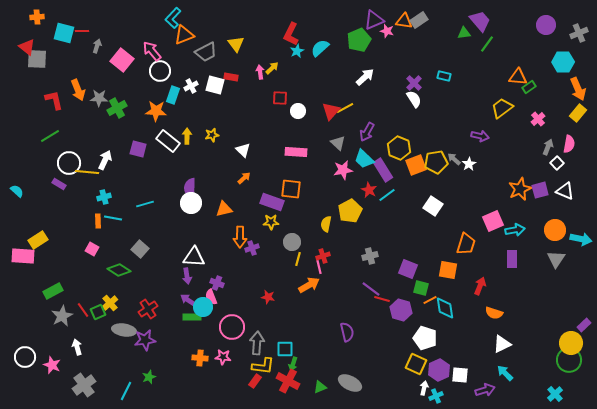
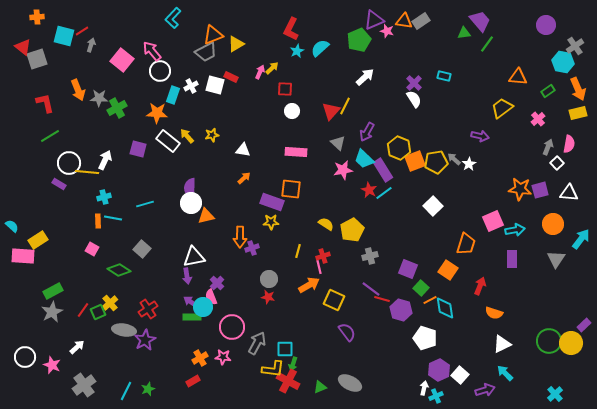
gray rectangle at (419, 20): moved 2 px right, 1 px down
red line at (82, 31): rotated 32 degrees counterclockwise
cyan square at (64, 33): moved 3 px down
gray cross at (579, 33): moved 4 px left, 13 px down; rotated 12 degrees counterclockwise
red L-shape at (291, 34): moved 5 px up
orange triangle at (184, 35): moved 29 px right
yellow triangle at (236, 44): rotated 36 degrees clockwise
gray arrow at (97, 46): moved 6 px left, 1 px up
red triangle at (27, 47): moved 4 px left
gray square at (37, 59): rotated 20 degrees counterclockwise
cyan hexagon at (563, 62): rotated 10 degrees clockwise
pink arrow at (260, 72): rotated 32 degrees clockwise
red rectangle at (231, 77): rotated 16 degrees clockwise
green rectangle at (529, 87): moved 19 px right, 4 px down
red square at (280, 98): moved 5 px right, 9 px up
red L-shape at (54, 100): moved 9 px left, 3 px down
yellow line at (345, 108): moved 2 px up; rotated 36 degrees counterclockwise
orange star at (156, 111): moved 1 px right, 2 px down
white circle at (298, 111): moved 6 px left
yellow rectangle at (578, 113): rotated 36 degrees clockwise
yellow arrow at (187, 136): rotated 42 degrees counterclockwise
white triangle at (243, 150): rotated 35 degrees counterclockwise
orange square at (416, 165): moved 1 px left, 4 px up
orange star at (520, 189): rotated 30 degrees clockwise
cyan semicircle at (17, 191): moved 5 px left, 35 px down
white triangle at (565, 191): moved 4 px right, 2 px down; rotated 18 degrees counterclockwise
cyan line at (387, 195): moved 3 px left, 2 px up
white square at (433, 206): rotated 12 degrees clockwise
orange triangle at (224, 209): moved 18 px left, 7 px down
yellow pentagon at (350, 211): moved 2 px right, 19 px down
yellow semicircle at (326, 224): rotated 112 degrees clockwise
orange circle at (555, 230): moved 2 px left, 6 px up
cyan arrow at (581, 239): rotated 65 degrees counterclockwise
gray circle at (292, 242): moved 23 px left, 37 px down
gray square at (140, 249): moved 2 px right
white triangle at (194, 257): rotated 15 degrees counterclockwise
yellow line at (298, 259): moved 8 px up
orange square at (448, 270): rotated 24 degrees clockwise
purple cross at (217, 283): rotated 24 degrees clockwise
green square at (421, 288): rotated 28 degrees clockwise
purple arrow at (188, 300): moved 3 px right, 2 px down
red line at (83, 310): rotated 70 degrees clockwise
gray star at (62, 316): moved 10 px left, 4 px up
purple semicircle at (347, 332): rotated 24 degrees counterclockwise
purple star at (145, 340): rotated 20 degrees counterclockwise
gray arrow at (257, 343): rotated 25 degrees clockwise
white arrow at (77, 347): rotated 63 degrees clockwise
orange cross at (200, 358): rotated 35 degrees counterclockwise
green circle at (569, 360): moved 20 px left, 19 px up
yellow square at (416, 364): moved 82 px left, 64 px up
yellow L-shape at (263, 366): moved 10 px right, 3 px down
white square at (460, 375): rotated 36 degrees clockwise
green star at (149, 377): moved 1 px left, 12 px down
red rectangle at (255, 381): moved 62 px left; rotated 24 degrees clockwise
